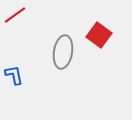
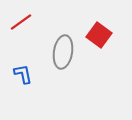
red line: moved 6 px right, 7 px down
blue L-shape: moved 9 px right, 1 px up
